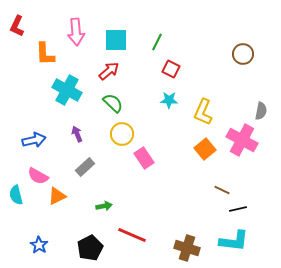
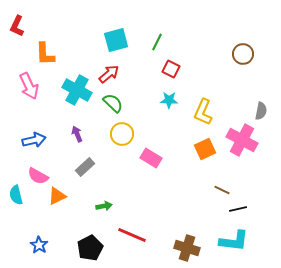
pink arrow: moved 47 px left, 54 px down; rotated 20 degrees counterclockwise
cyan square: rotated 15 degrees counterclockwise
red arrow: moved 3 px down
cyan cross: moved 10 px right
orange square: rotated 15 degrees clockwise
pink rectangle: moved 7 px right; rotated 25 degrees counterclockwise
